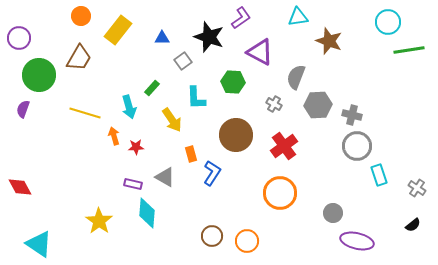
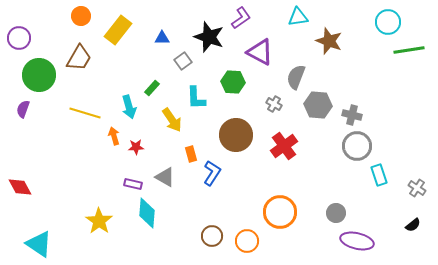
gray hexagon at (318, 105): rotated 8 degrees clockwise
orange circle at (280, 193): moved 19 px down
gray circle at (333, 213): moved 3 px right
